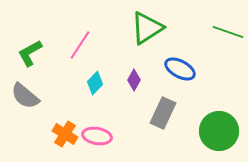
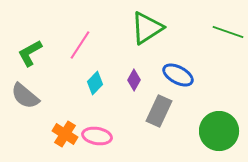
blue ellipse: moved 2 px left, 6 px down
gray rectangle: moved 4 px left, 2 px up
